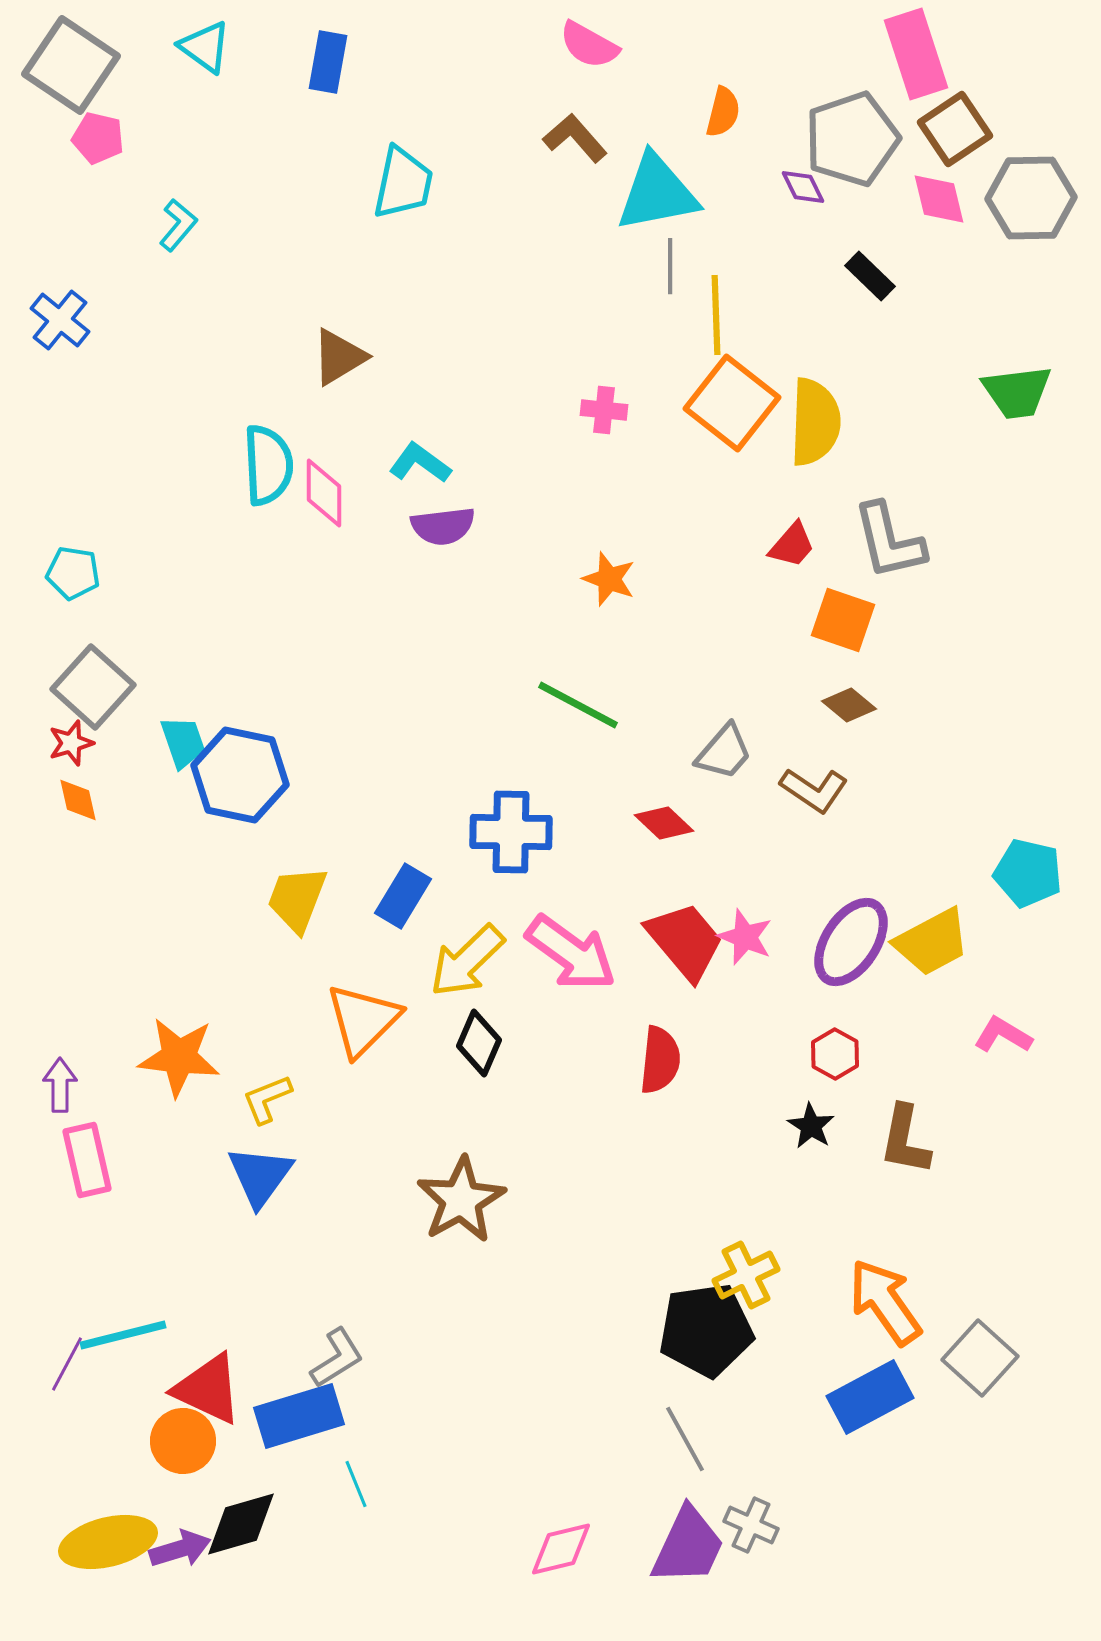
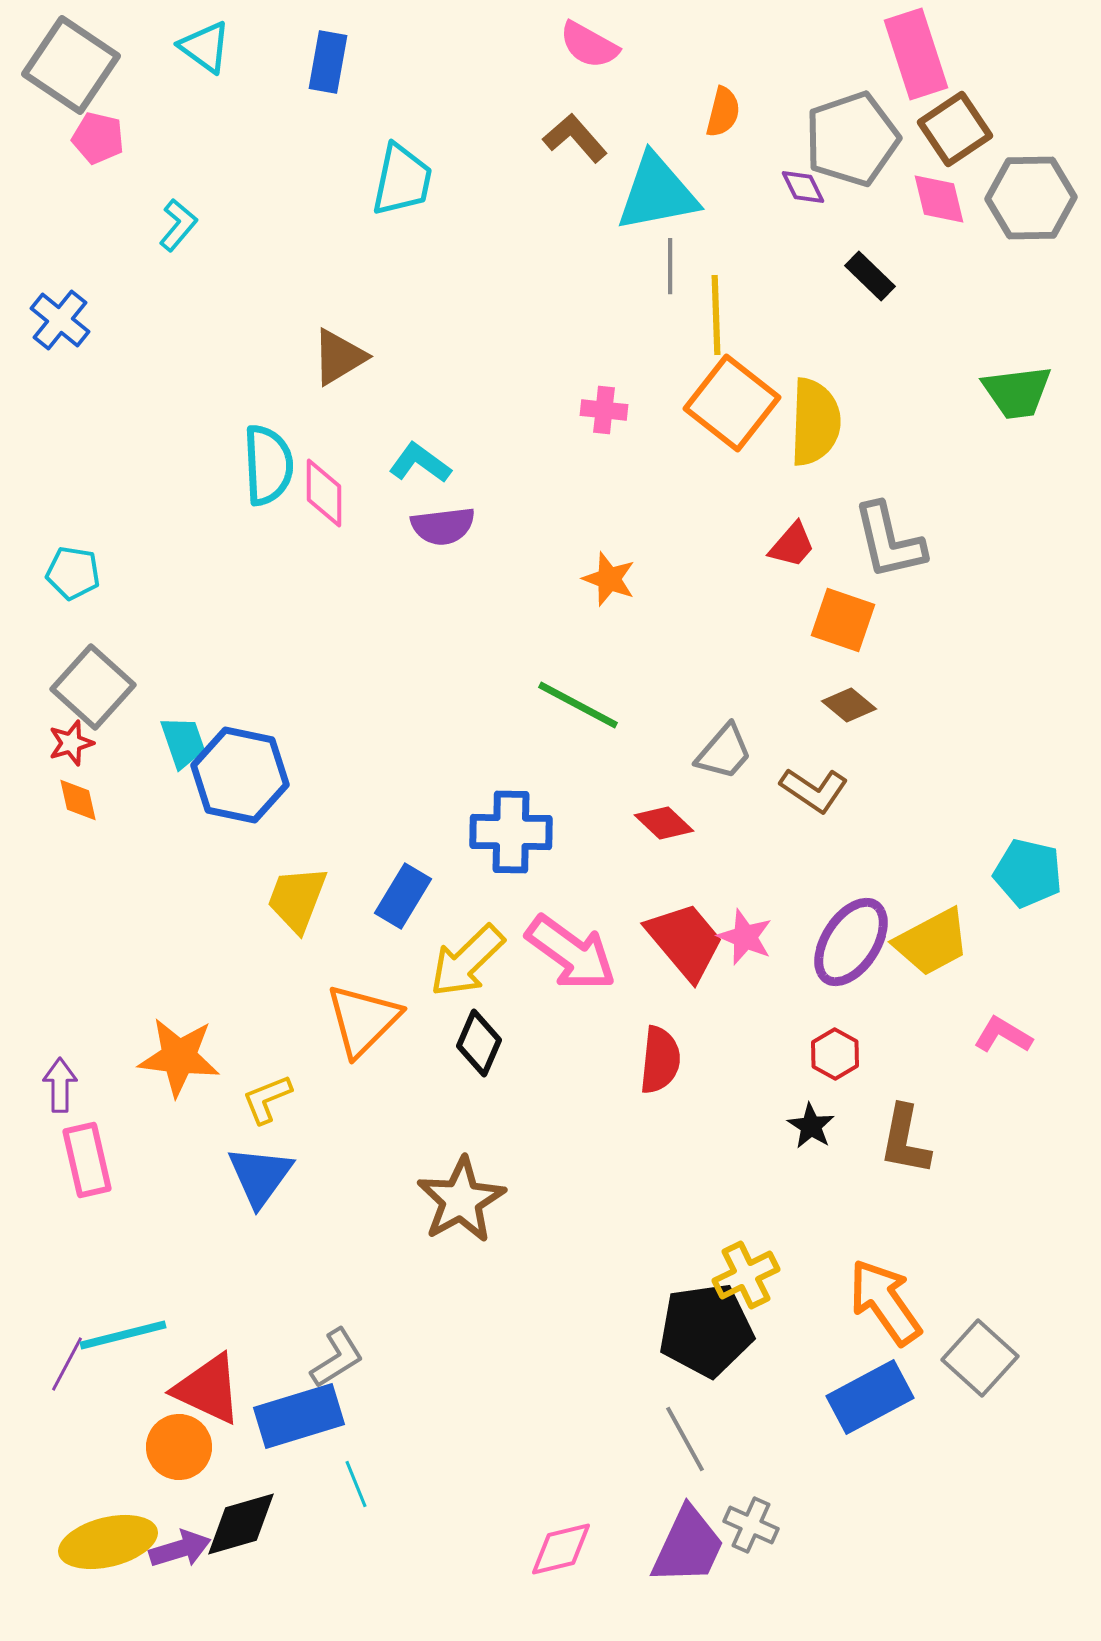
cyan trapezoid at (403, 183): moved 1 px left, 3 px up
orange circle at (183, 1441): moved 4 px left, 6 px down
